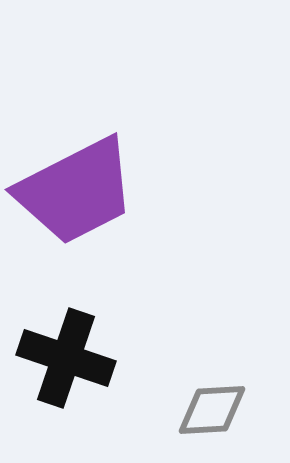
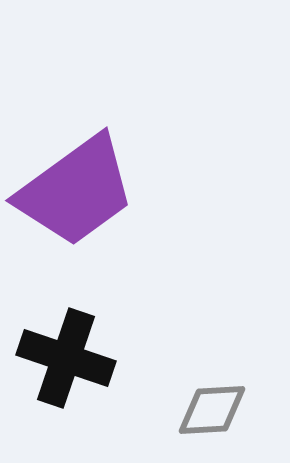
purple trapezoid: rotated 9 degrees counterclockwise
